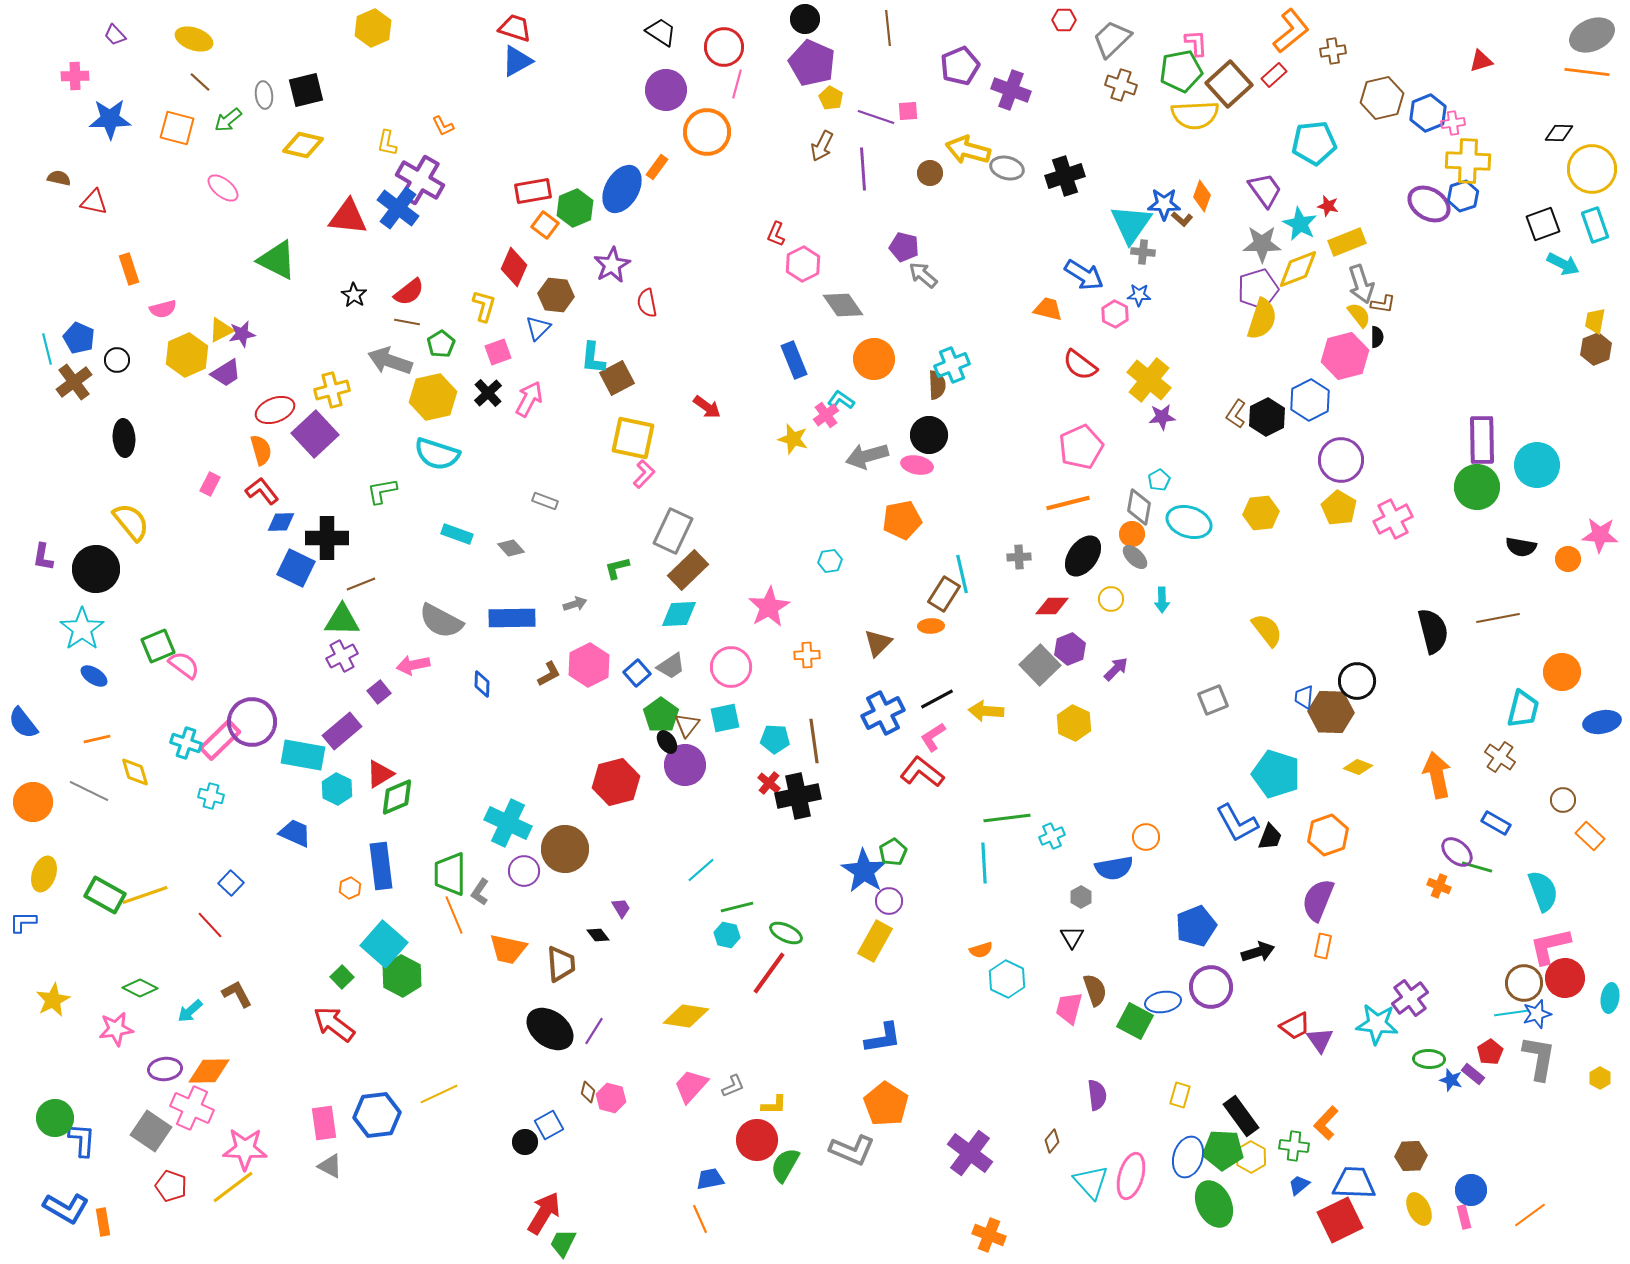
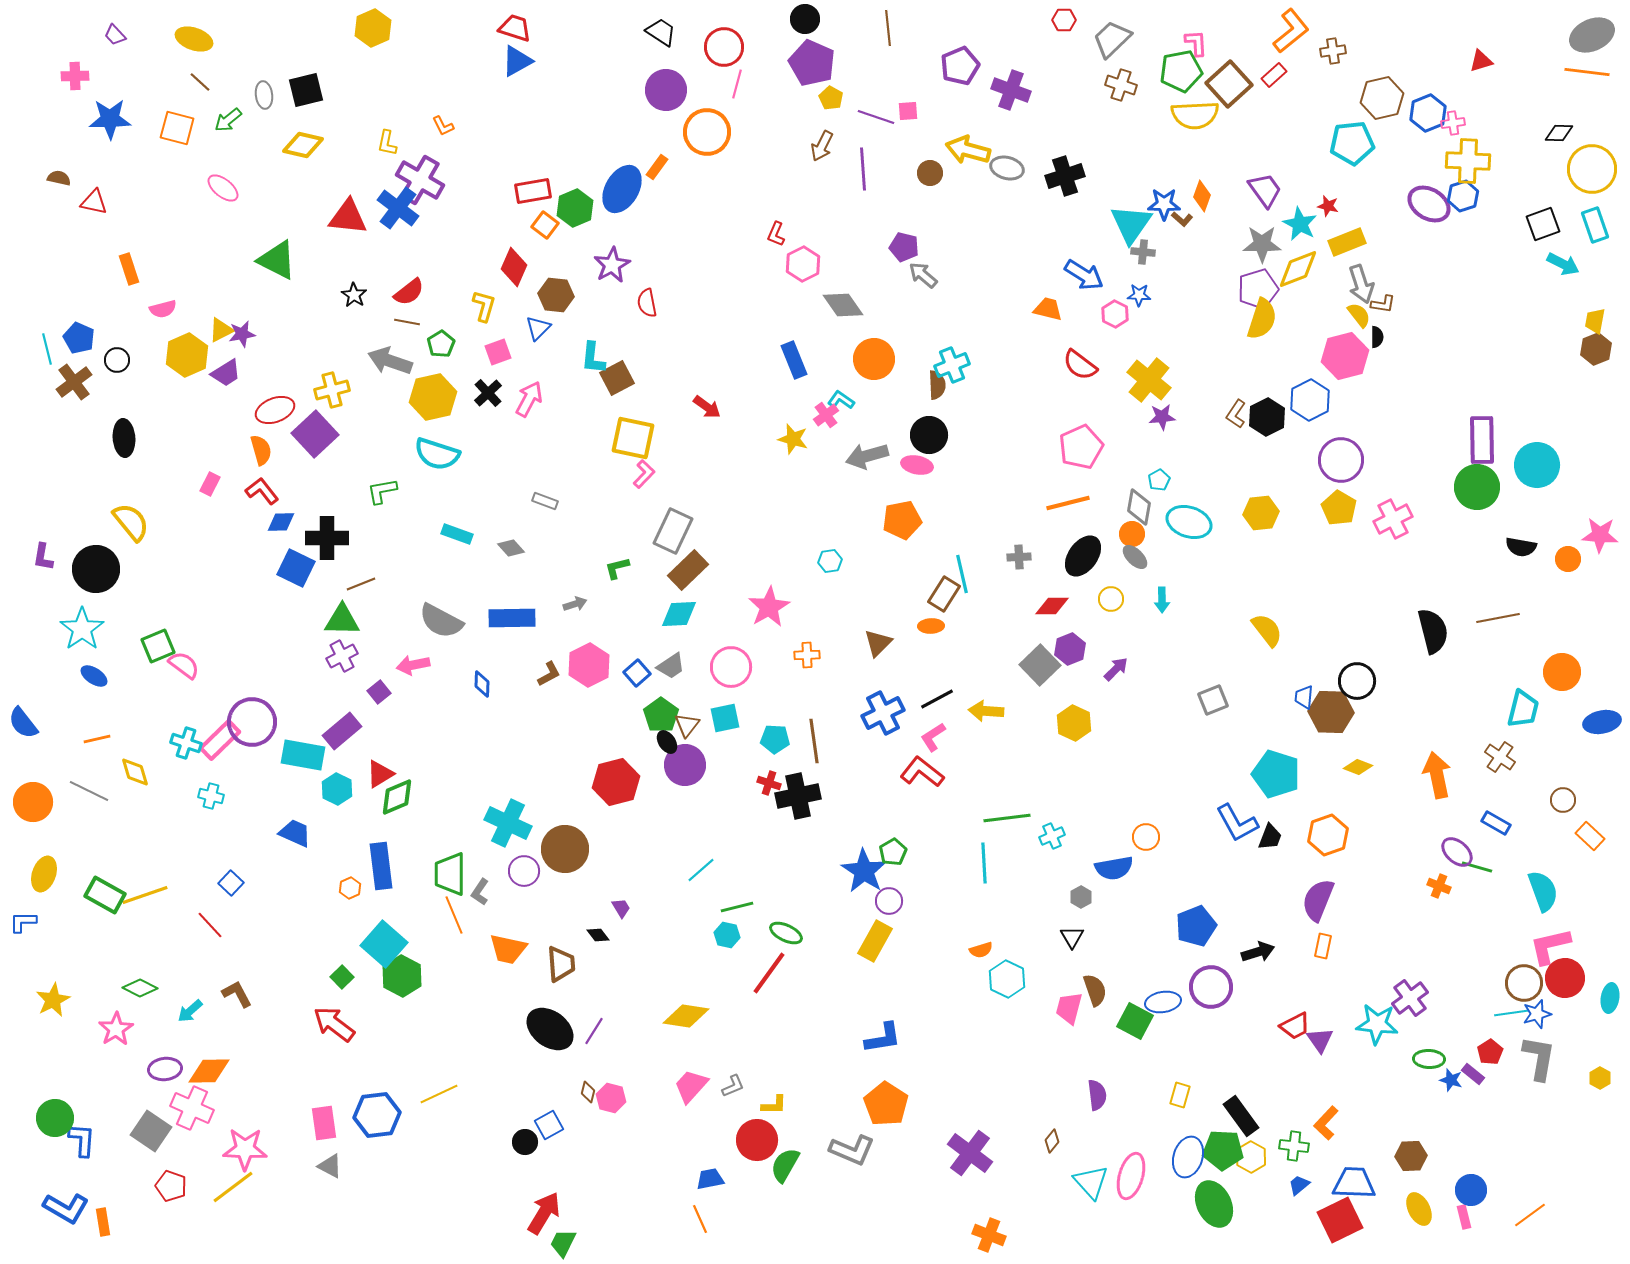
cyan pentagon at (1314, 143): moved 38 px right
red cross at (769, 783): rotated 20 degrees counterclockwise
pink star at (116, 1029): rotated 24 degrees counterclockwise
